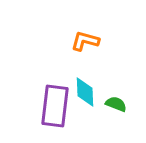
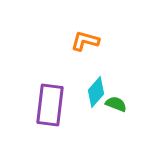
cyan diamond: moved 11 px right; rotated 44 degrees clockwise
purple rectangle: moved 5 px left, 1 px up
